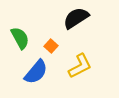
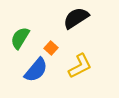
green semicircle: rotated 120 degrees counterclockwise
orange square: moved 2 px down
blue semicircle: moved 2 px up
